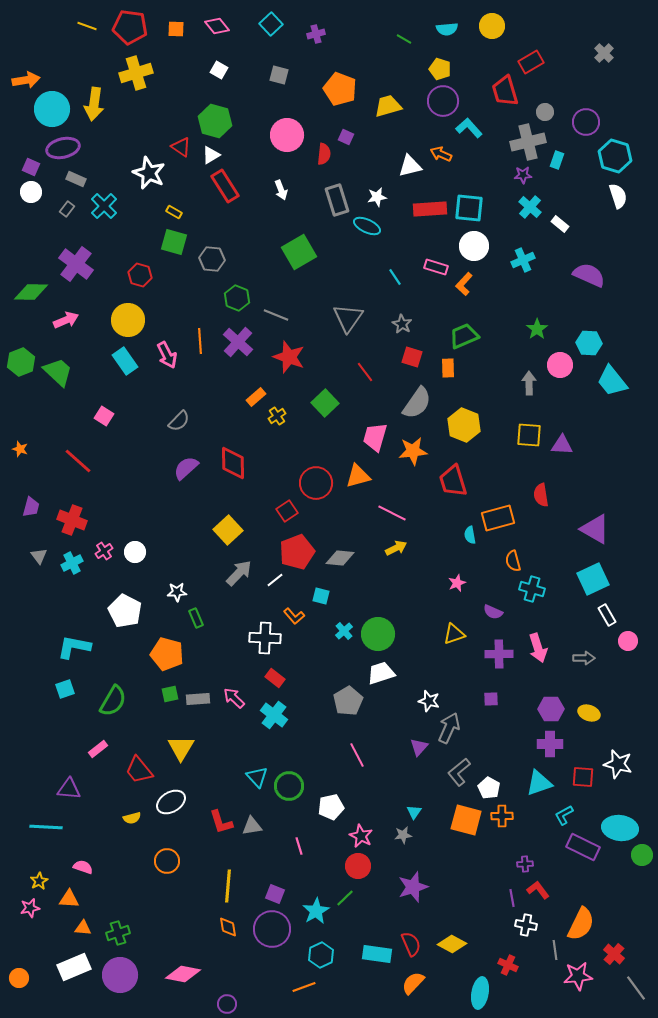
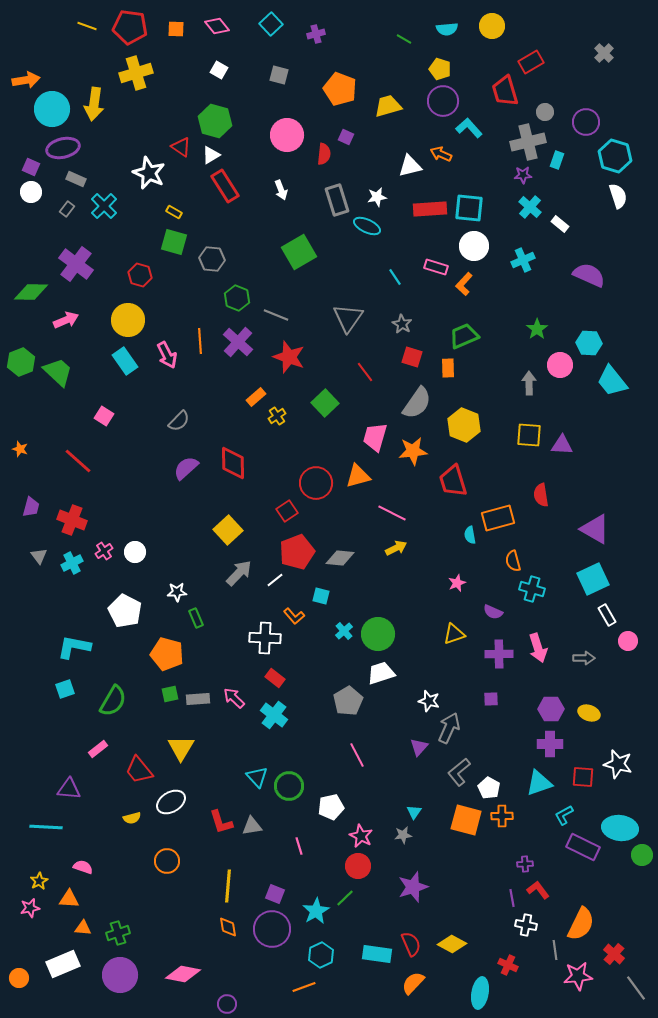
white rectangle at (74, 967): moved 11 px left, 3 px up
